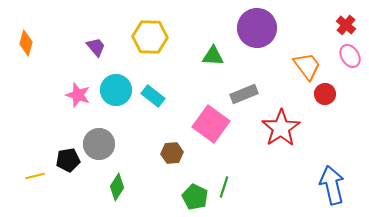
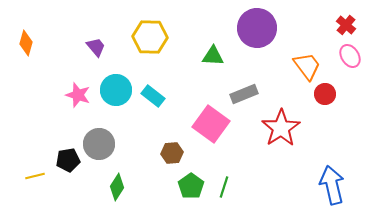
green pentagon: moved 4 px left, 11 px up; rotated 10 degrees clockwise
